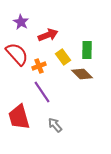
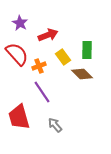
purple star: moved 1 px left, 1 px down
